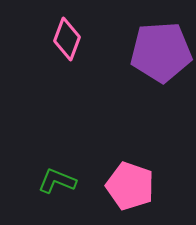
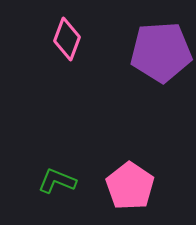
pink pentagon: rotated 15 degrees clockwise
